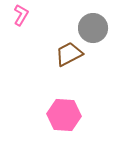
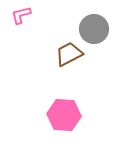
pink L-shape: rotated 135 degrees counterclockwise
gray circle: moved 1 px right, 1 px down
